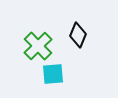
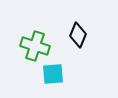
green cross: moved 3 px left; rotated 28 degrees counterclockwise
